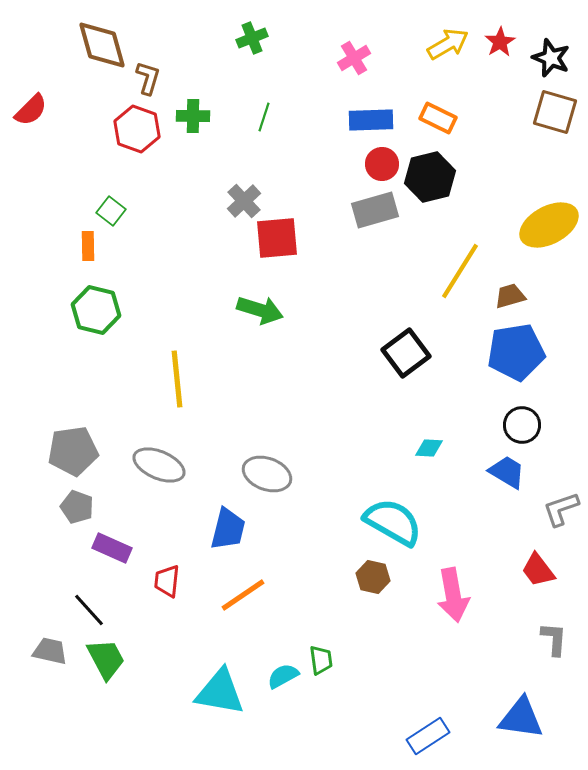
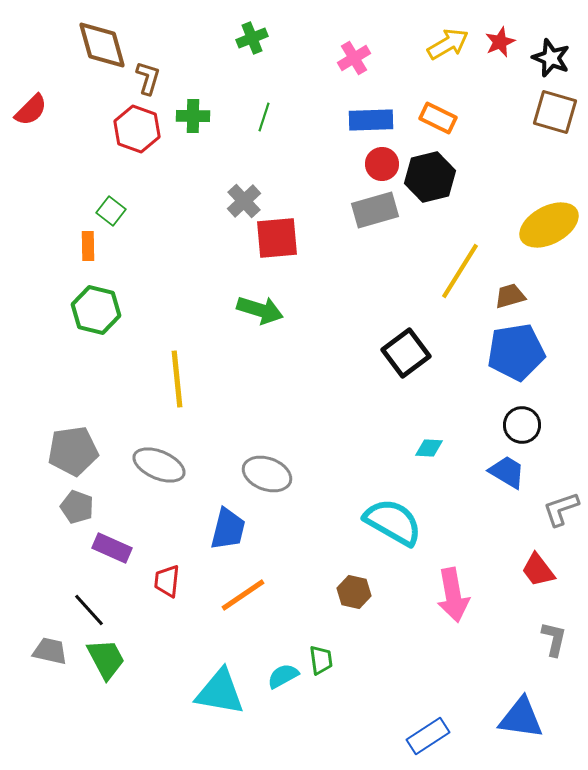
red star at (500, 42): rotated 8 degrees clockwise
brown hexagon at (373, 577): moved 19 px left, 15 px down
gray L-shape at (554, 639): rotated 9 degrees clockwise
